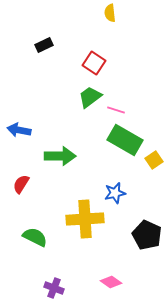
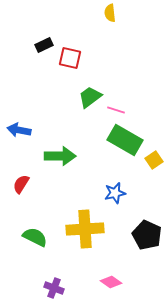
red square: moved 24 px left, 5 px up; rotated 20 degrees counterclockwise
yellow cross: moved 10 px down
